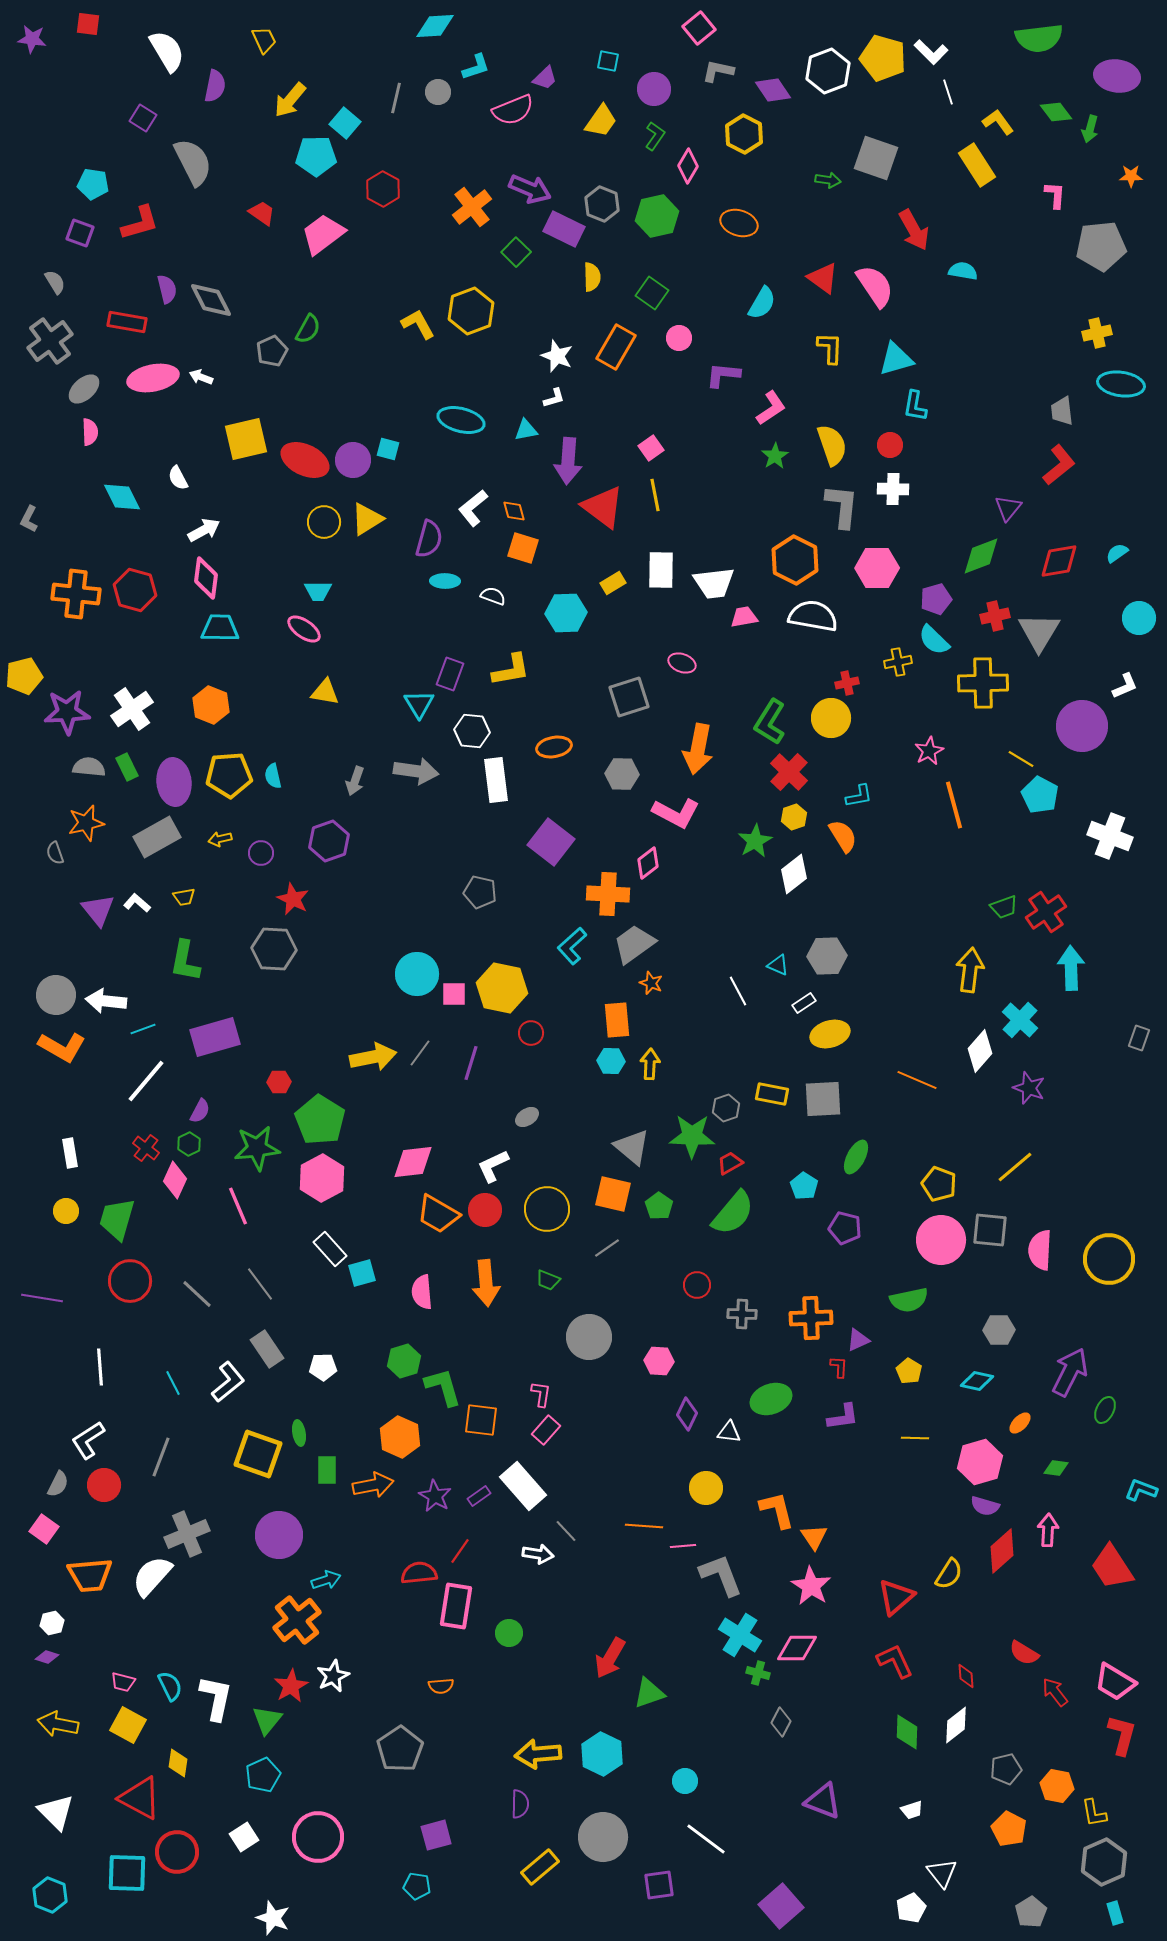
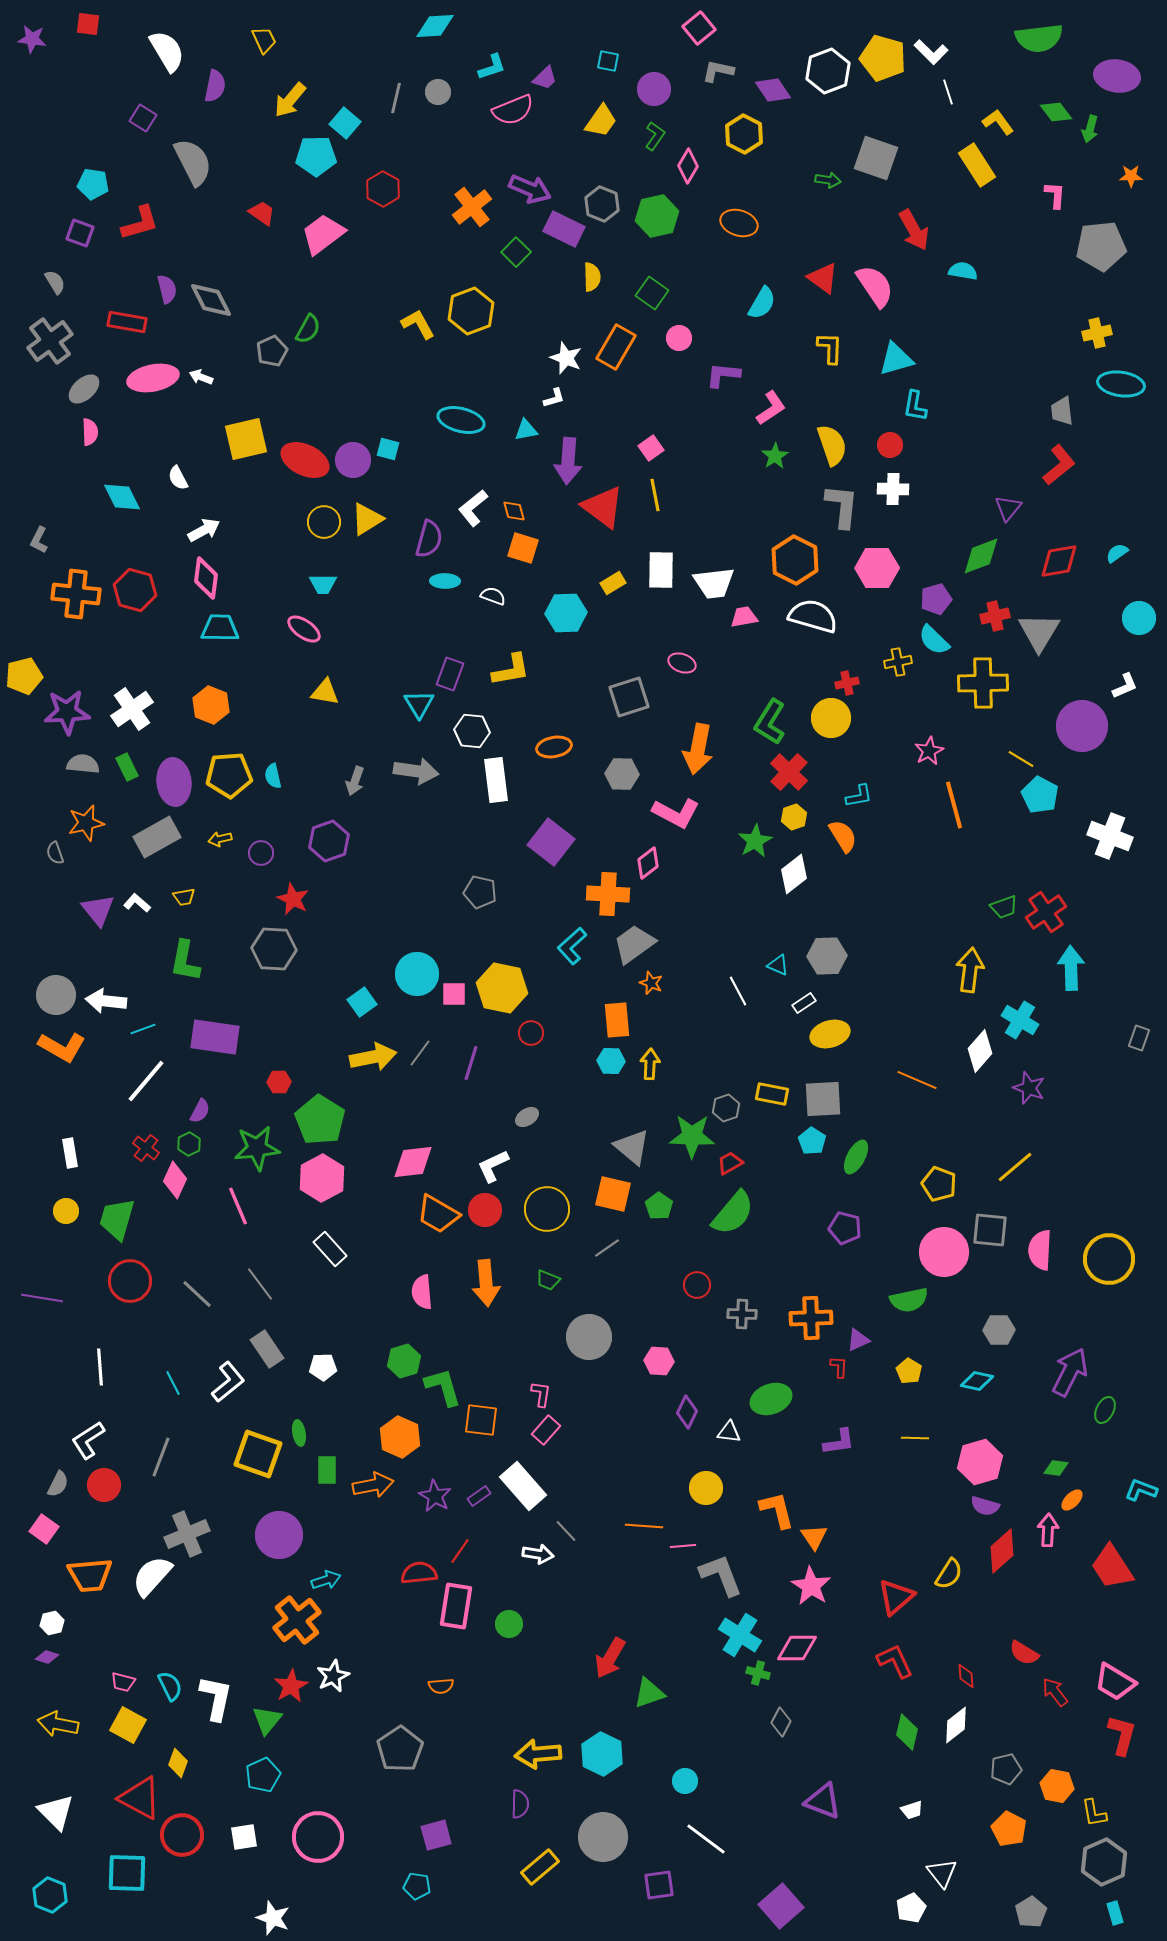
cyan L-shape at (476, 67): moved 16 px right
white star at (557, 356): moved 9 px right, 2 px down
gray L-shape at (29, 519): moved 10 px right, 21 px down
cyan trapezoid at (318, 591): moved 5 px right, 7 px up
white semicircle at (813, 616): rotated 6 degrees clockwise
gray semicircle at (89, 767): moved 6 px left, 3 px up
cyan cross at (1020, 1020): rotated 12 degrees counterclockwise
purple rectangle at (215, 1037): rotated 24 degrees clockwise
cyan pentagon at (804, 1186): moved 8 px right, 45 px up
pink circle at (941, 1240): moved 3 px right, 12 px down
cyan square at (362, 1273): moved 271 px up; rotated 20 degrees counterclockwise
purple diamond at (687, 1414): moved 2 px up
purple L-shape at (843, 1417): moved 4 px left, 25 px down
orange ellipse at (1020, 1423): moved 52 px right, 77 px down
green circle at (509, 1633): moved 9 px up
green diamond at (907, 1732): rotated 12 degrees clockwise
yellow diamond at (178, 1763): rotated 12 degrees clockwise
white square at (244, 1837): rotated 24 degrees clockwise
red circle at (177, 1852): moved 5 px right, 17 px up
